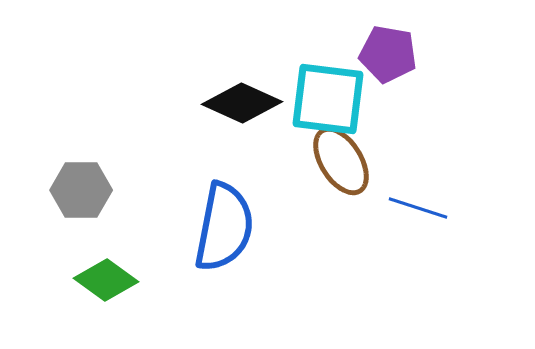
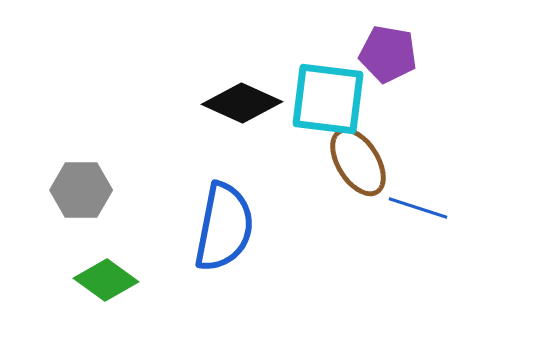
brown ellipse: moved 17 px right, 1 px down
